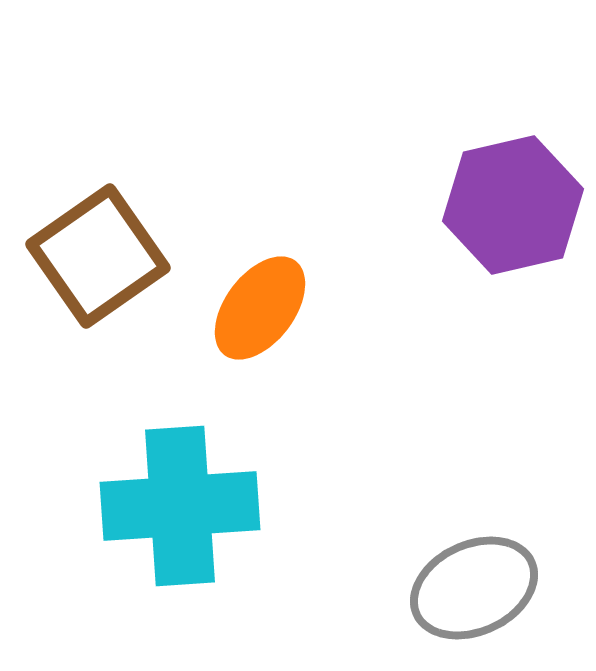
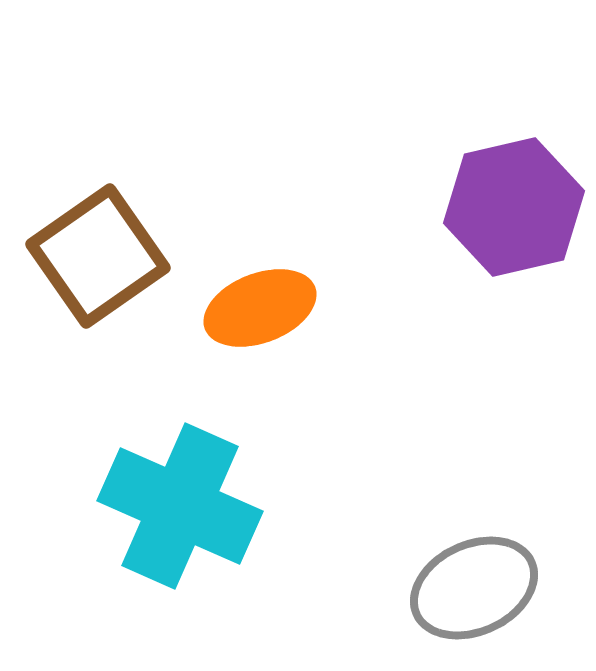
purple hexagon: moved 1 px right, 2 px down
orange ellipse: rotated 32 degrees clockwise
cyan cross: rotated 28 degrees clockwise
